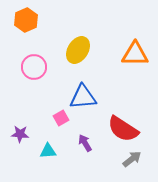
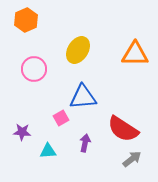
pink circle: moved 2 px down
purple star: moved 2 px right, 2 px up
purple arrow: rotated 42 degrees clockwise
